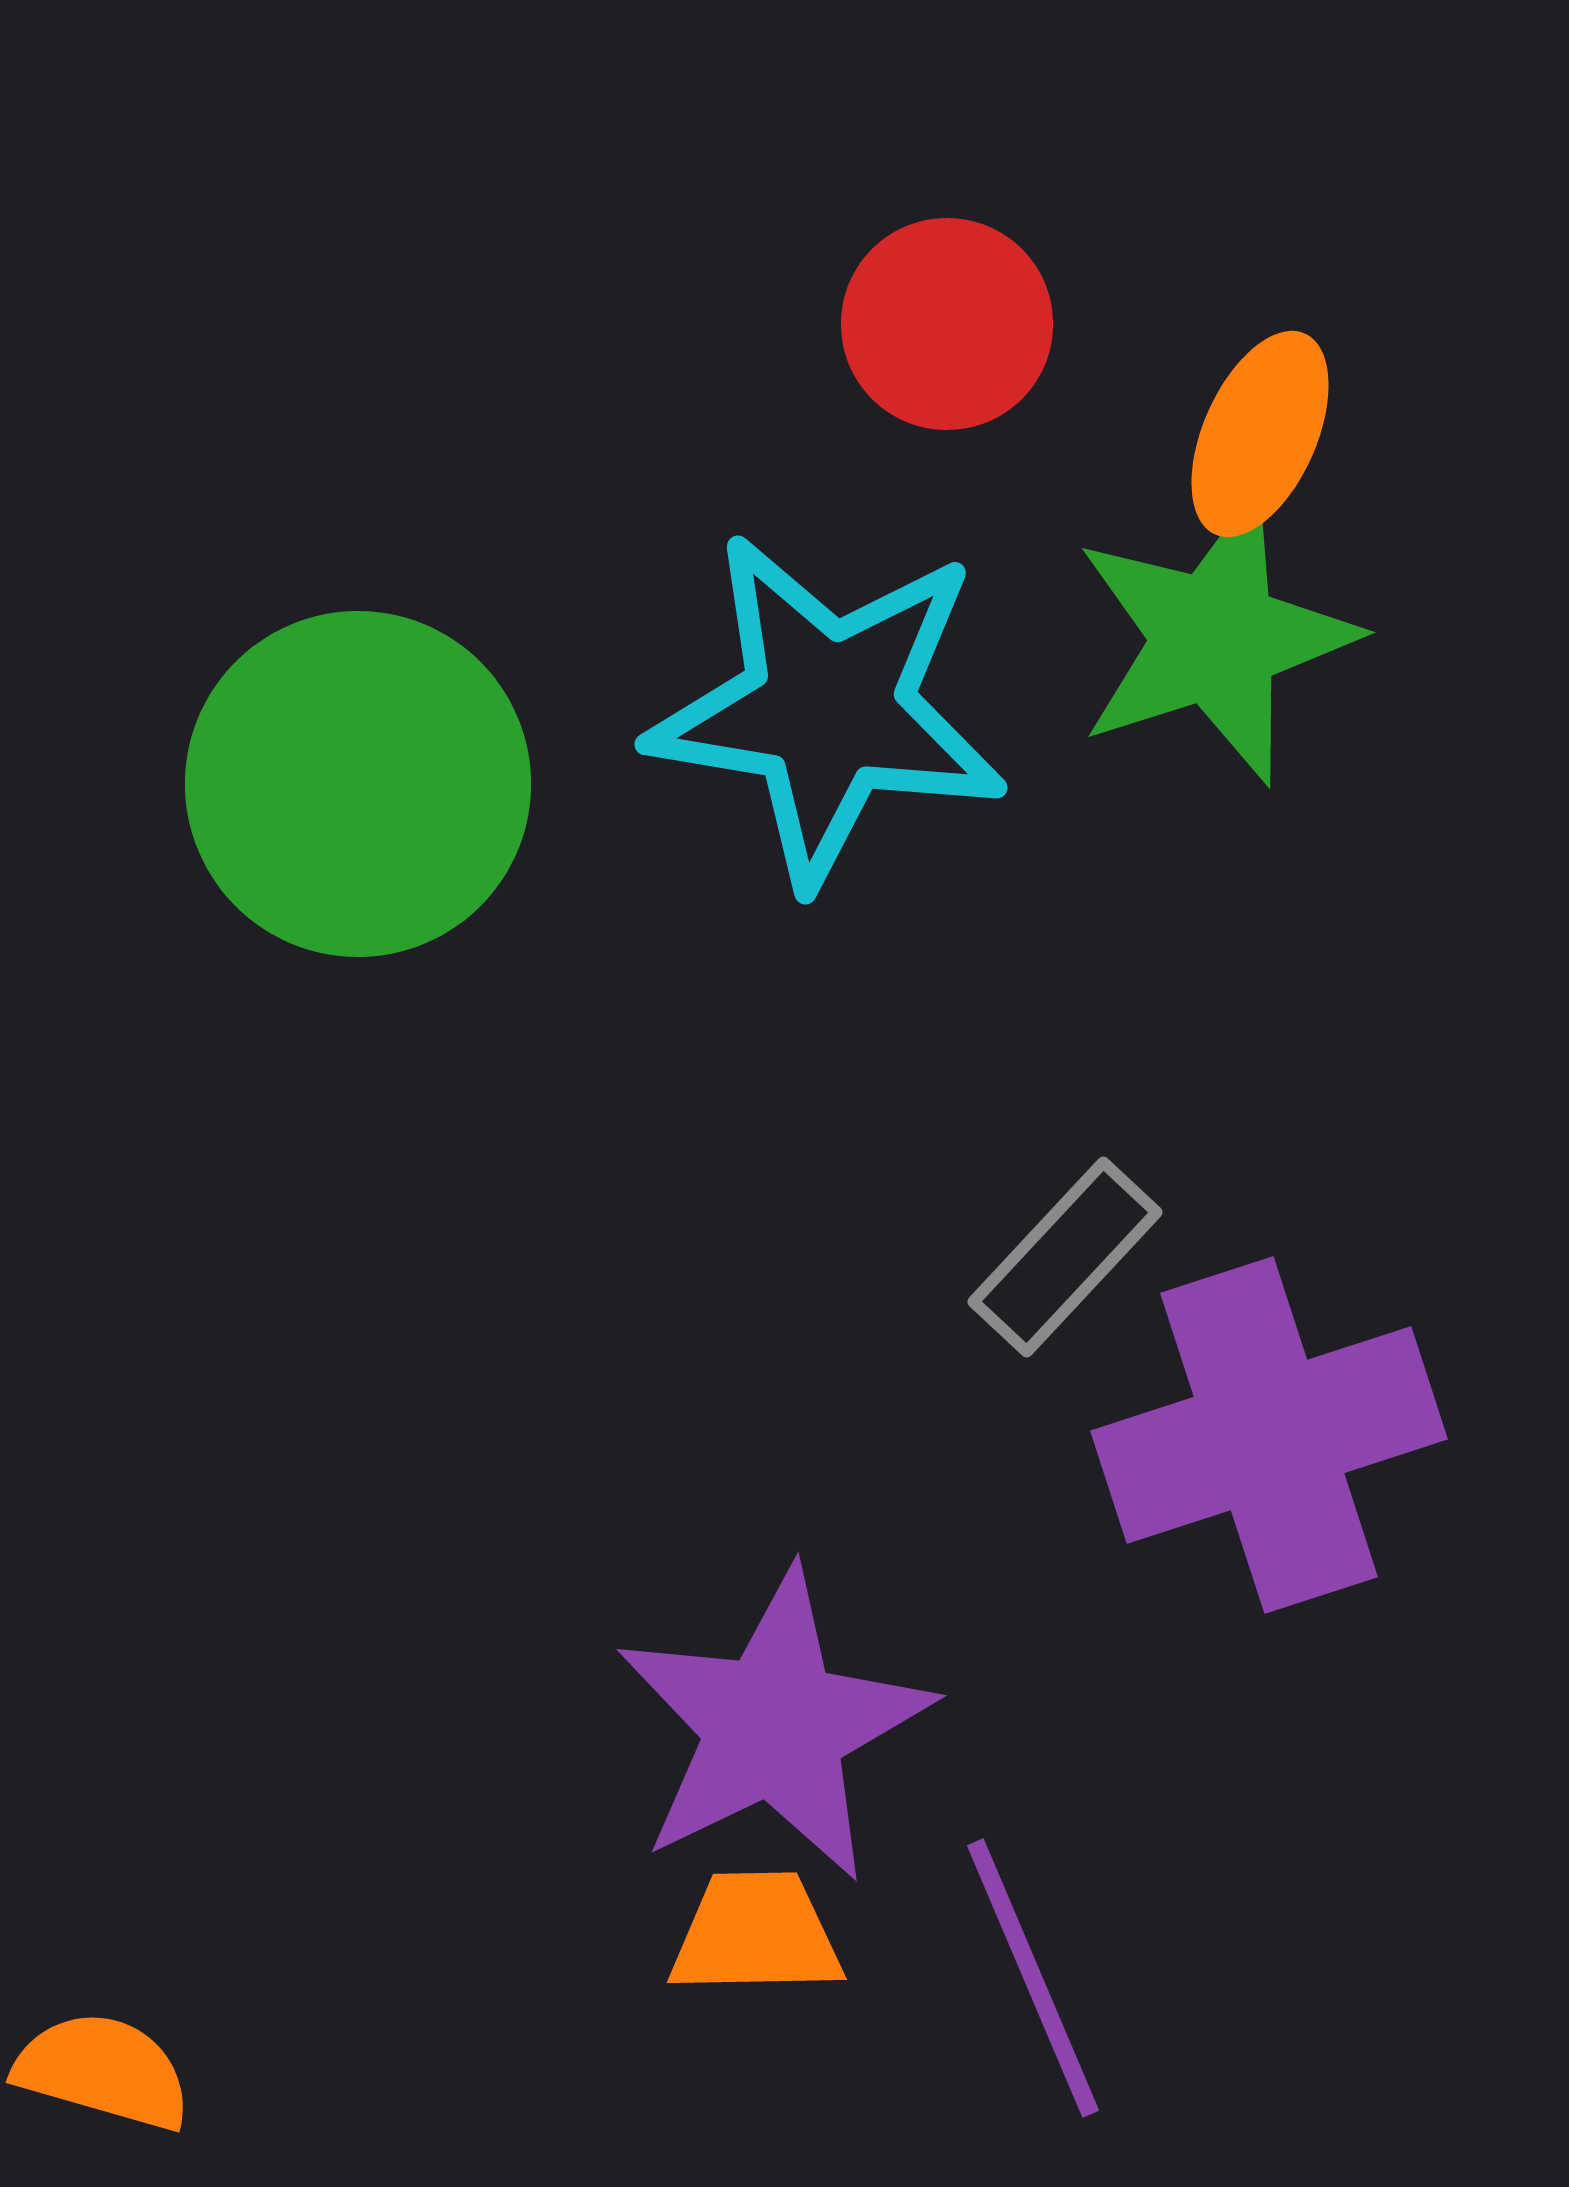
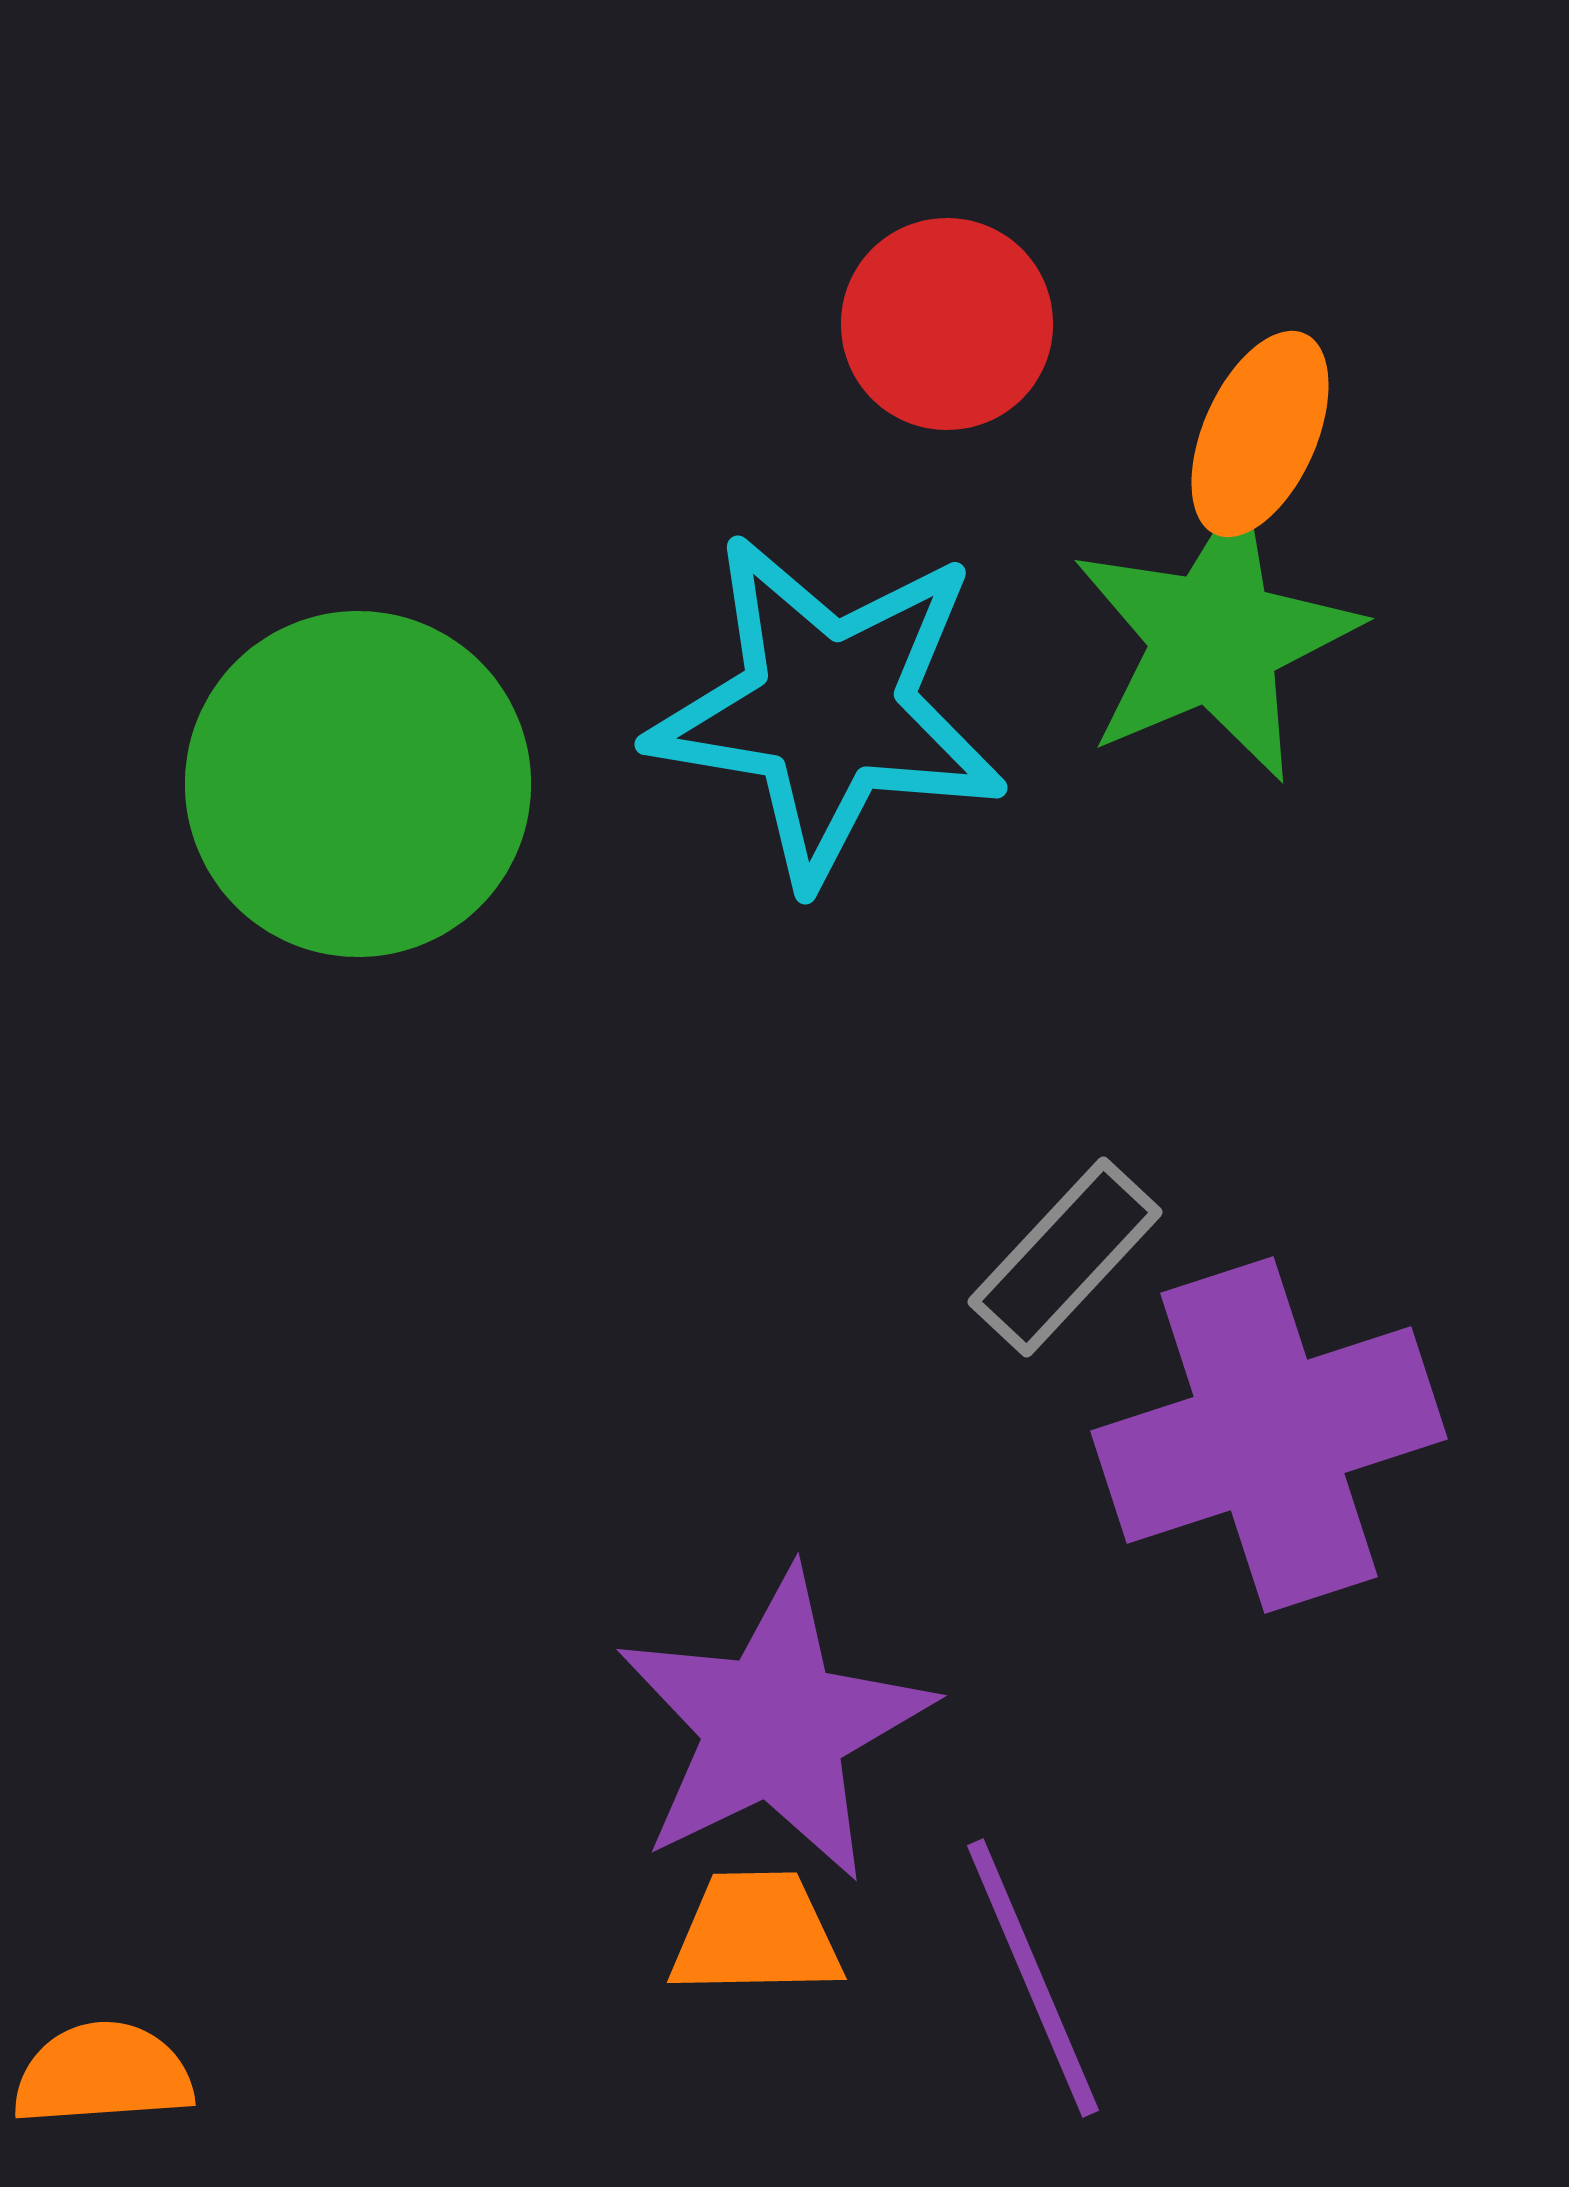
green star: rotated 5 degrees counterclockwise
orange semicircle: moved 3 px down; rotated 20 degrees counterclockwise
